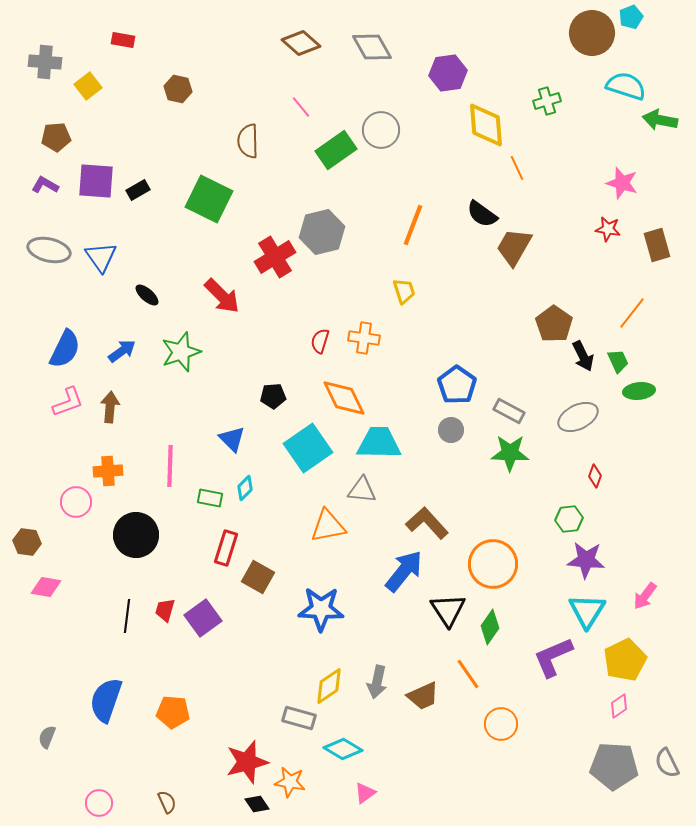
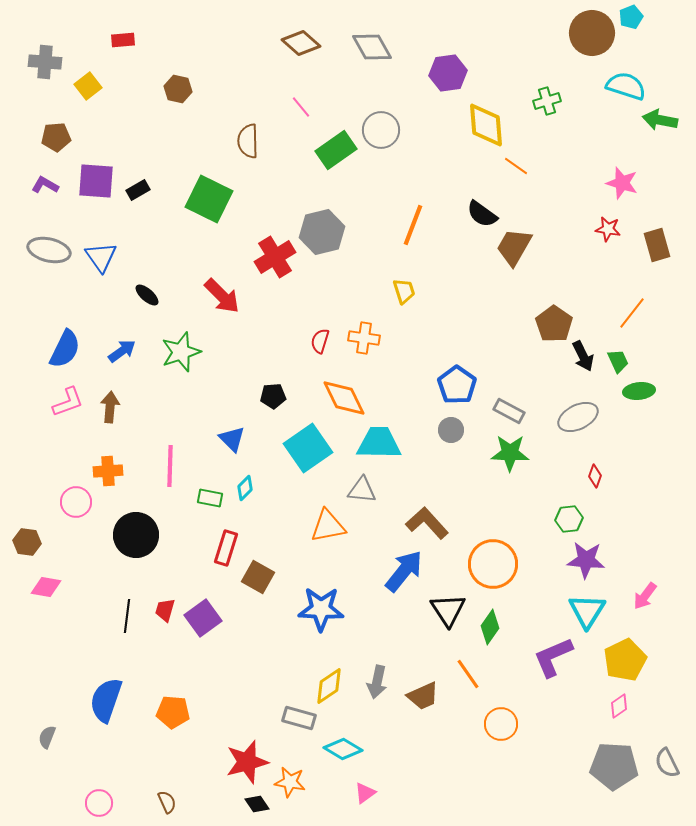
red rectangle at (123, 40): rotated 15 degrees counterclockwise
orange line at (517, 168): moved 1 px left, 2 px up; rotated 30 degrees counterclockwise
